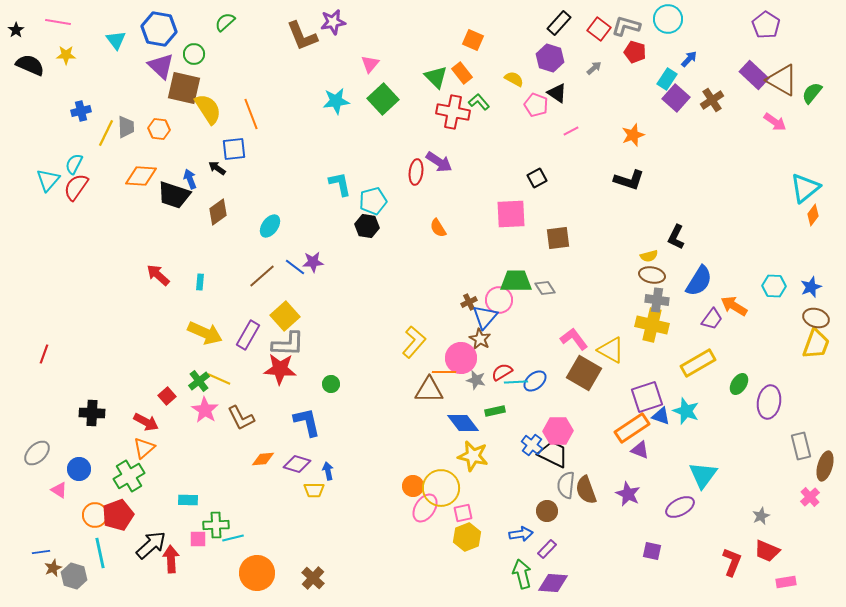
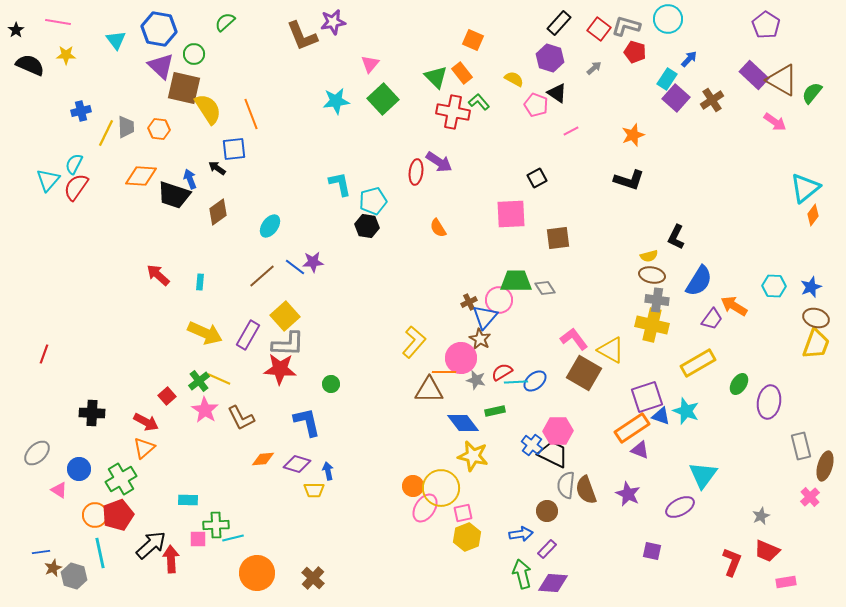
green cross at (129, 476): moved 8 px left, 3 px down
